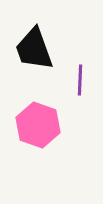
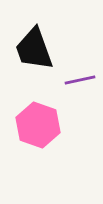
purple line: rotated 76 degrees clockwise
